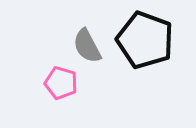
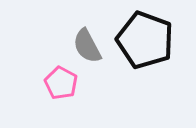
pink pentagon: rotated 12 degrees clockwise
